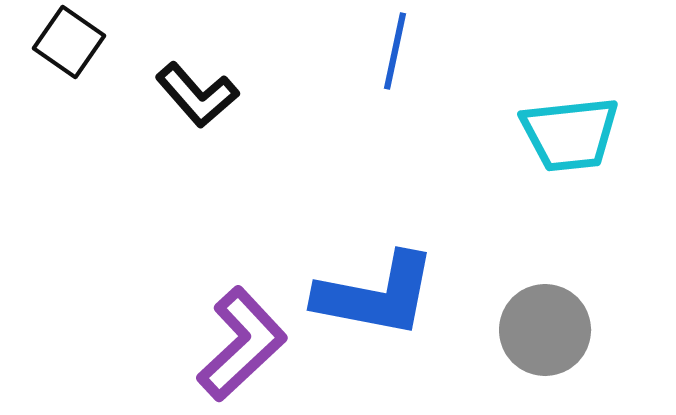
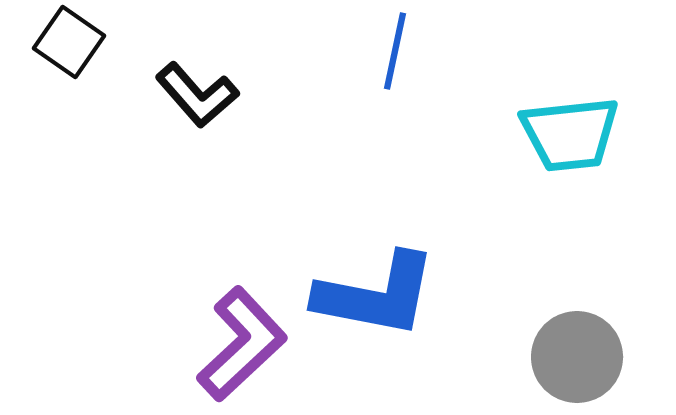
gray circle: moved 32 px right, 27 px down
